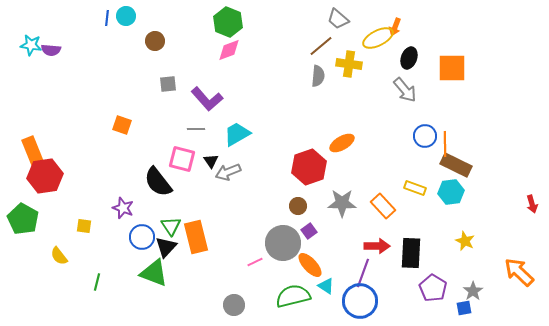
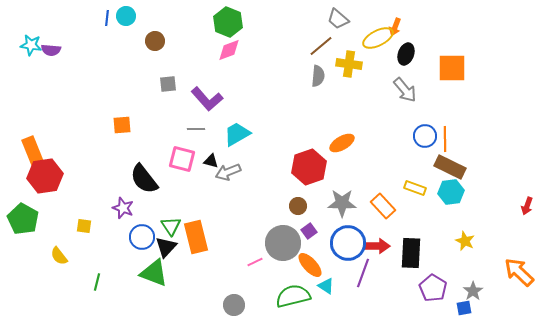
black ellipse at (409, 58): moved 3 px left, 4 px up
orange square at (122, 125): rotated 24 degrees counterclockwise
orange line at (445, 144): moved 5 px up
black triangle at (211, 161): rotated 42 degrees counterclockwise
brown rectangle at (456, 165): moved 6 px left, 2 px down
black semicircle at (158, 182): moved 14 px left, 3 px up
red arrow at (532, 204): moved 5 px left, 2 px down; rotated 36 degrees clockwise
blue circle at (360, 301): moved 12 px left, 58 px up
